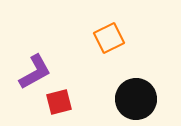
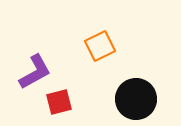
orange square: moved 9 px left, 8 px down
